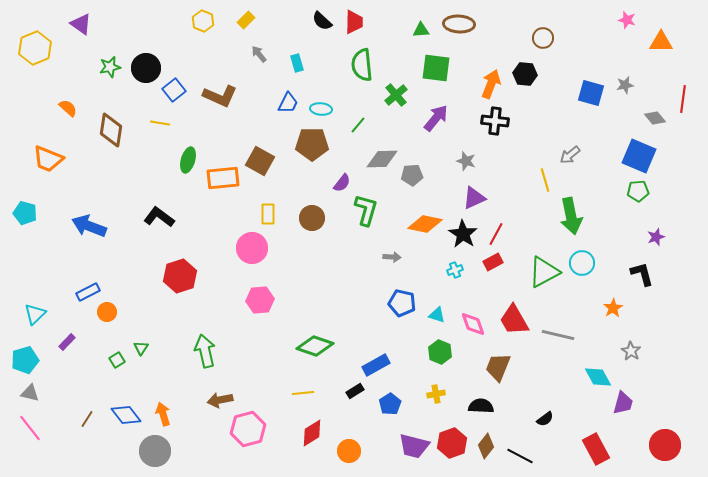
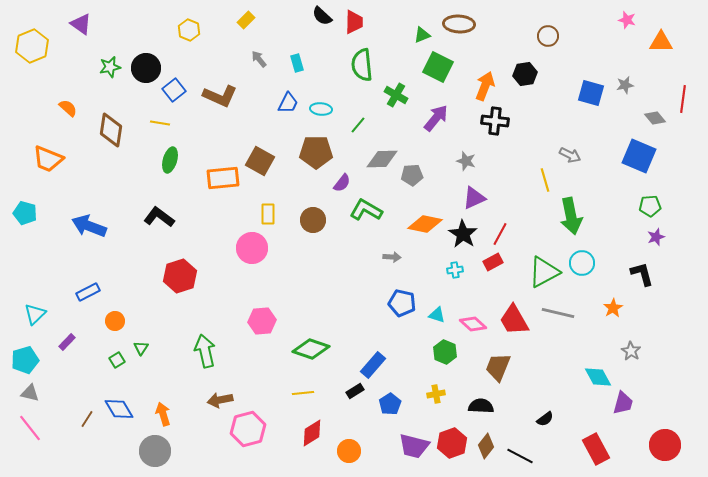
yellow hexagon at (203, 21): moved 14 px left, 9 px down
black semicircle at (322, 21): moved 5 px up
green triangle at (421, 30): moved 1 px right, 5 px down; rotated 18 degrees counterclockwise
brown circle at (543, 38): moved 5 px right, 2 px up
yellow hexagon at (35, 48): moved 3 px left, 2 px up
gray arrow at (259, 54): moved 5 px down
green square at (436, 68): moved 2 px right, 1 px up; rotated 20 degrees clockwise
black hexagon at (525, 74): rotated 15 degrees counterclockwise
orange arrow at (491, 84): moved 6 px left, 2 px down
green cross at (396, 95): rotated 20 degrees counterclockwise
brown pentagon at (312, 144): moved 4 px right, 8 px down
gray arrow at (570, 155): rotated 115 degrees counterclockwise
green ellipse at (188, 160): moved 18 px left
green pentagon at (638, 191): moved 12 px right, 15 px down
green L-shape at (366, 210): rotated 76 degrees counterclockwise
brown circle at (312, 218): moved 1 px right, 2 px down
red line at (496, 234): moved 4 px right
cyan cross at (455, 270): rotated 14 degrees clockwise
pink hexagon at (260, 300): moved 2 px right, 21 px down
orange circle at (107, 312): moved 8 px right, 9 px down
pink diamond at (473, 324): rotated 28 degrees counterclockwise
gray line at (558, 335): moved 22 px up
green diamond at (315, 346): moved 4 px left, 3 px down
green hexagon at (440, 352): moved 5 px right
blue rectangle at (376, 365): moved 3 px left; rotated 20 degrees counterclockwise
blue diamond at (126, 415): moved 7 px left, 6 px up; rotated 8 degrees clockwise
